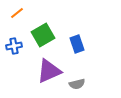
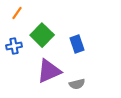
orange line: rotated 16 degrees counterclockwise
green square: moved 1 px left; rotated 15 degrees counterclockwise
